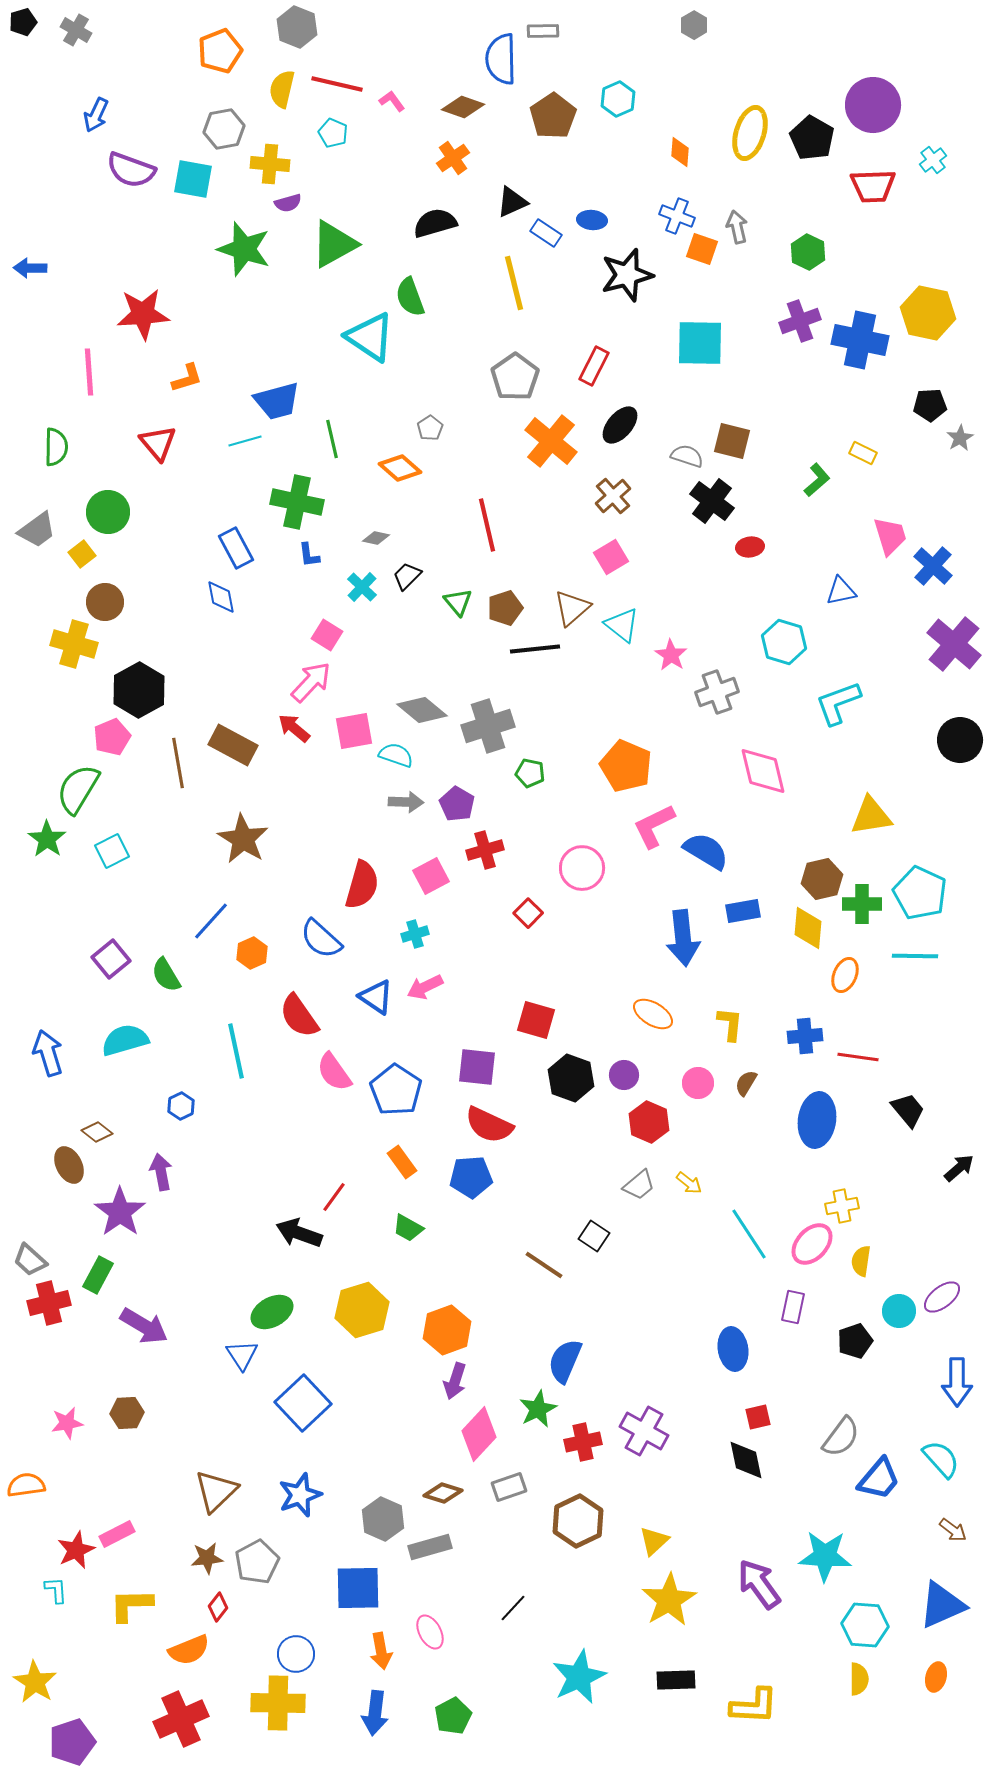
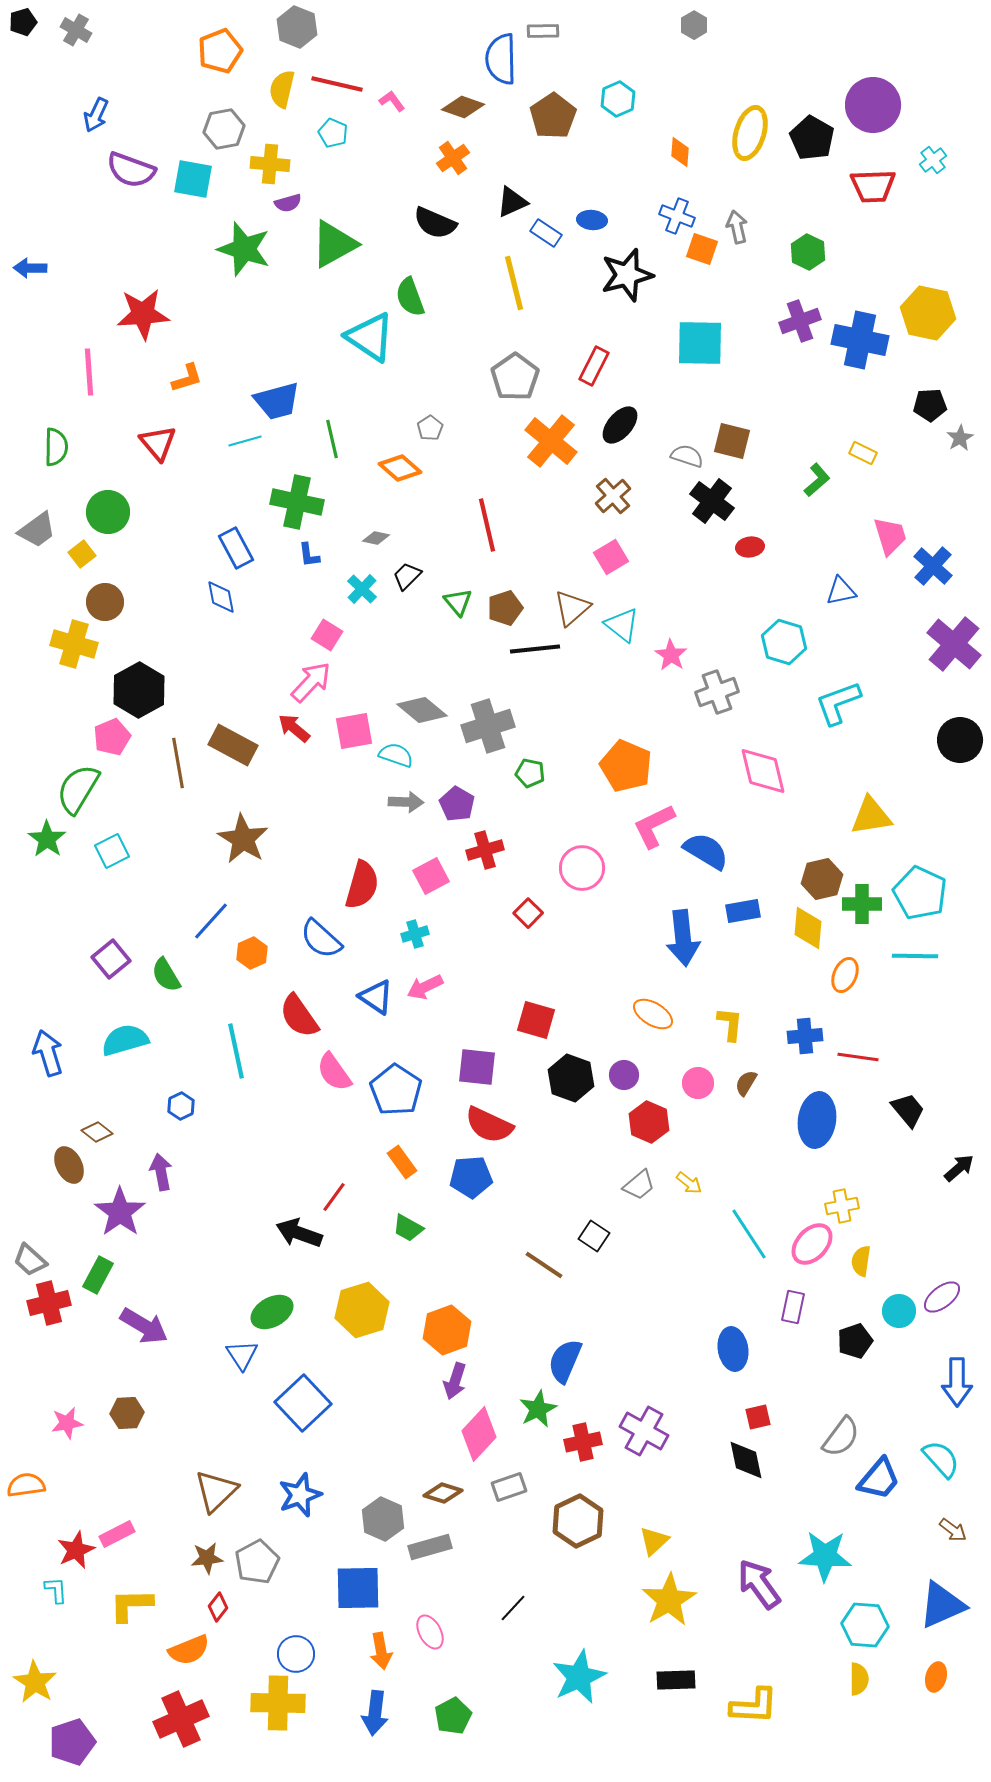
black semicircle at (435, 223): rotated 141 degrees counterclockwise
cyan cross at (362, 587): moved 2 px down
